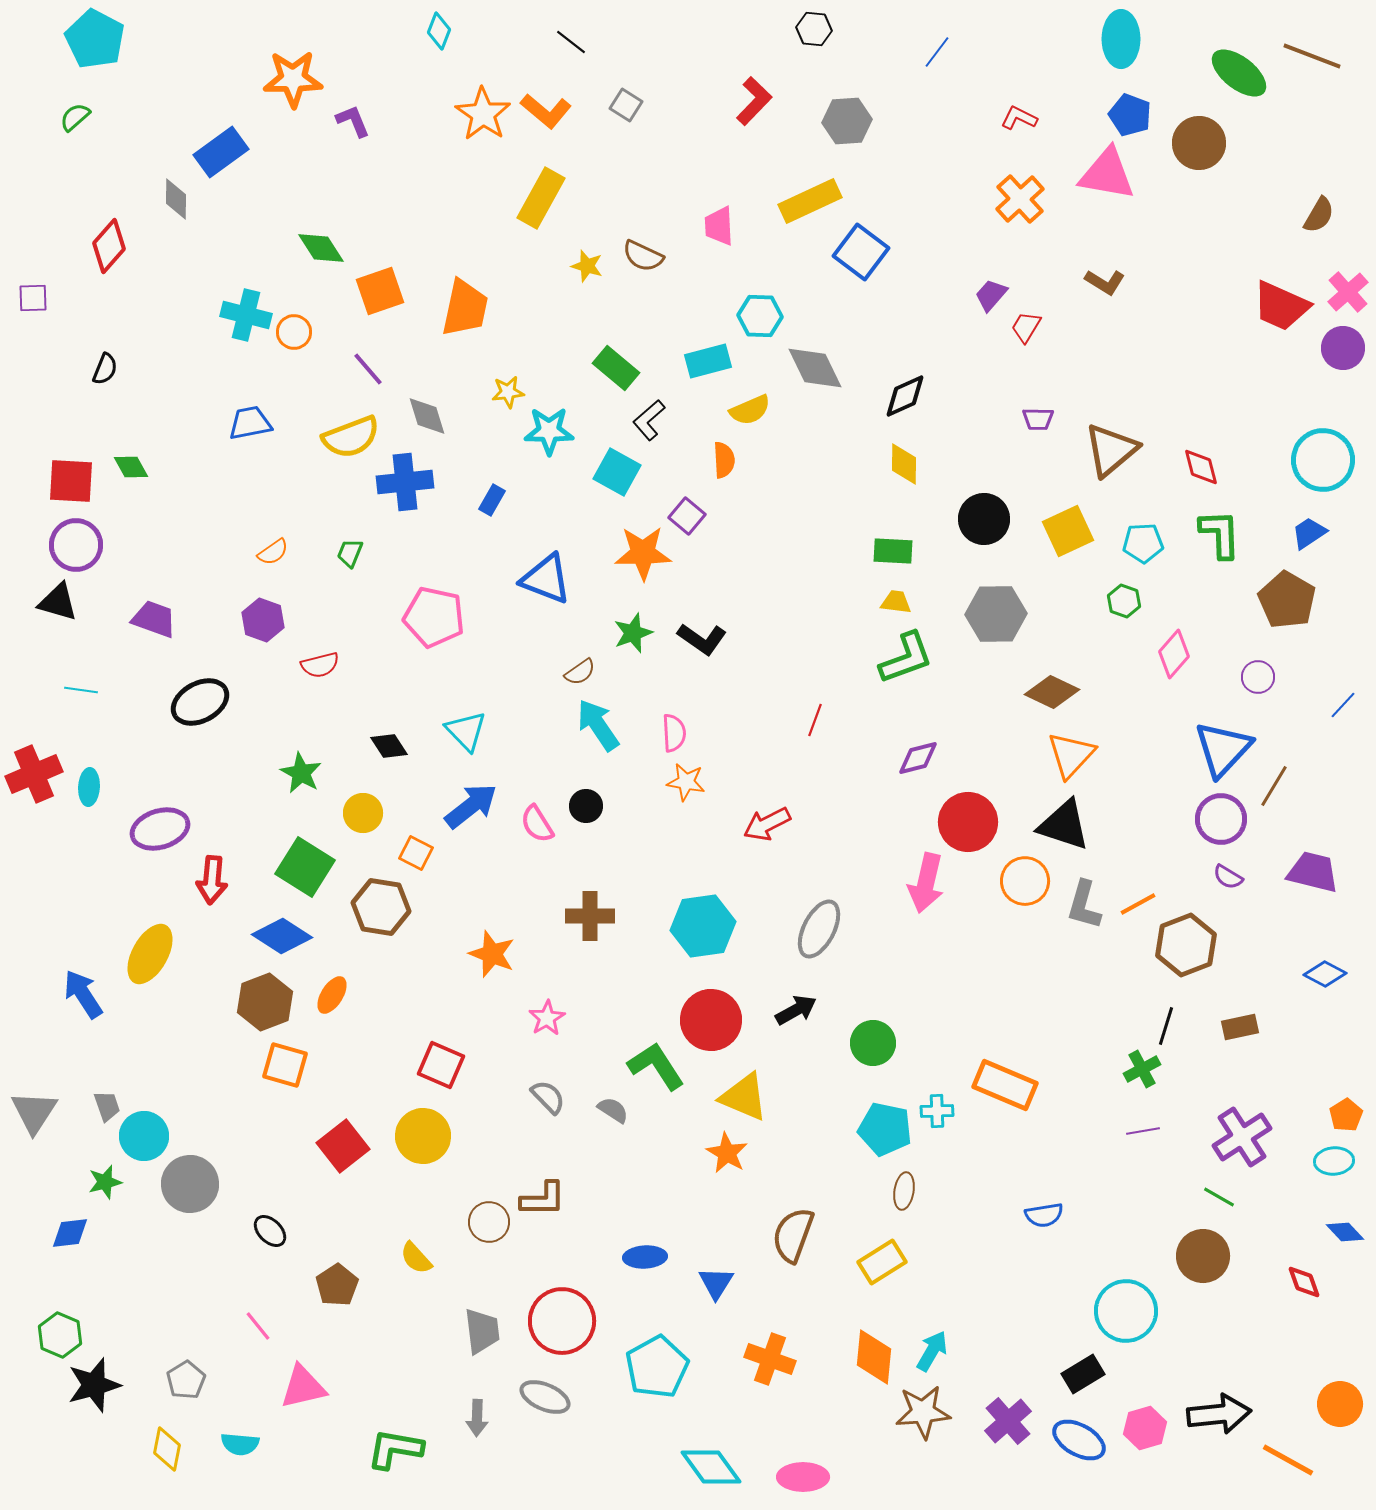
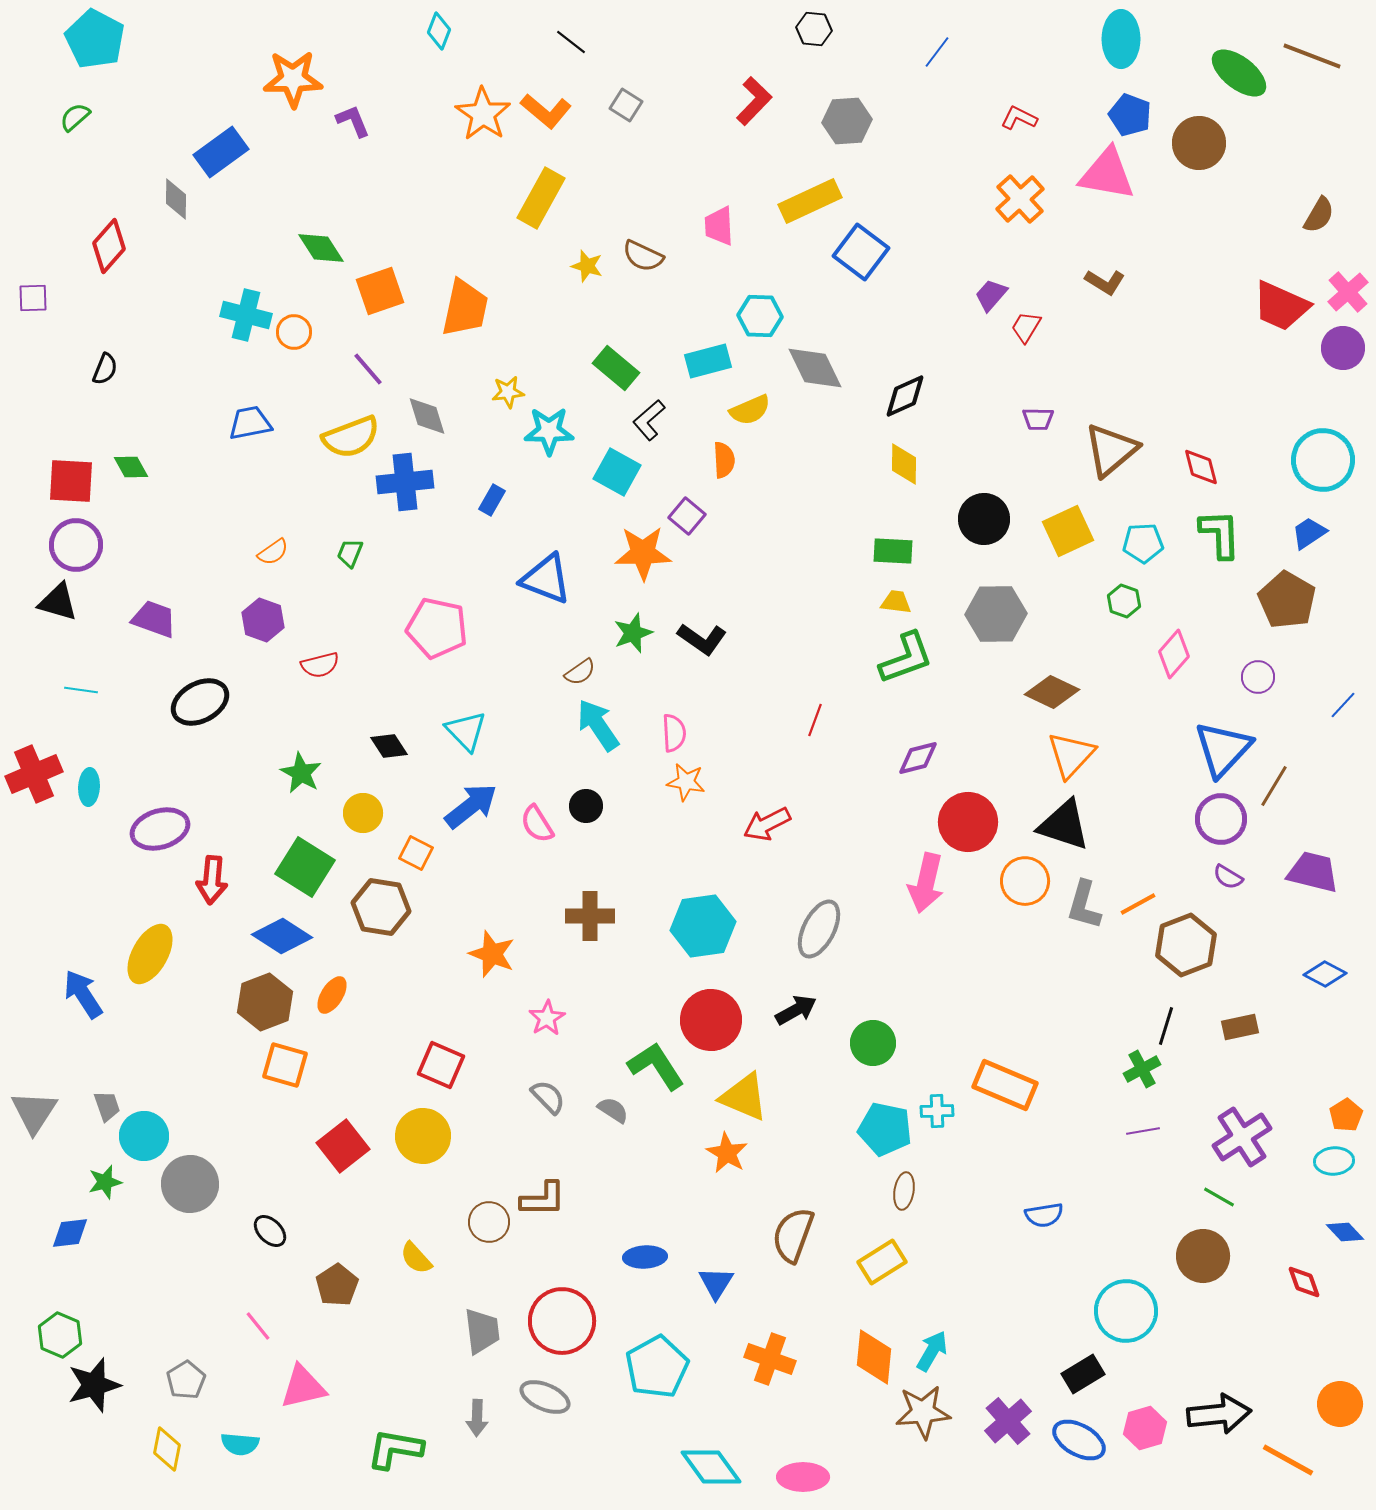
pink pentagon at (434, 617): moved 3 px right, 11 px down
